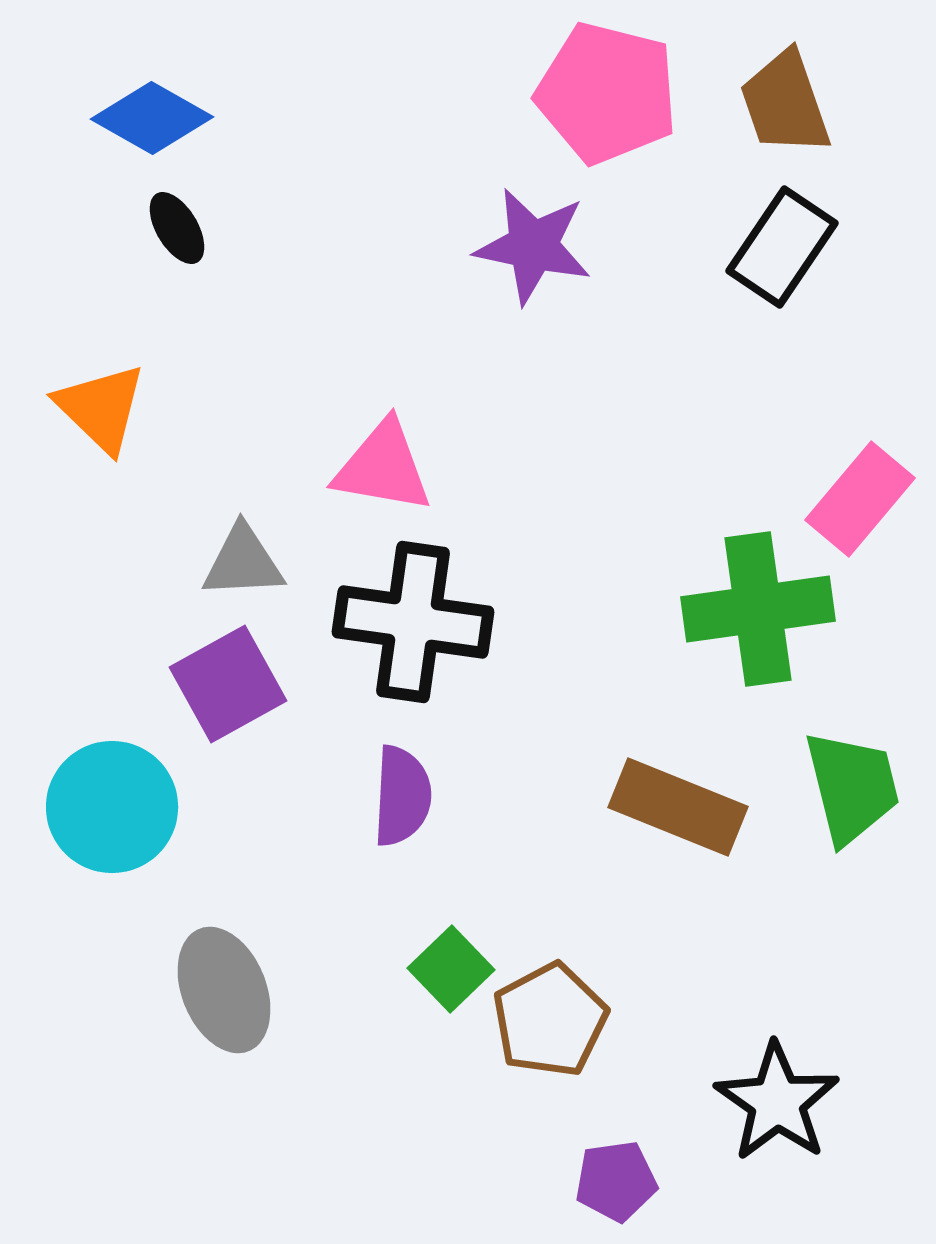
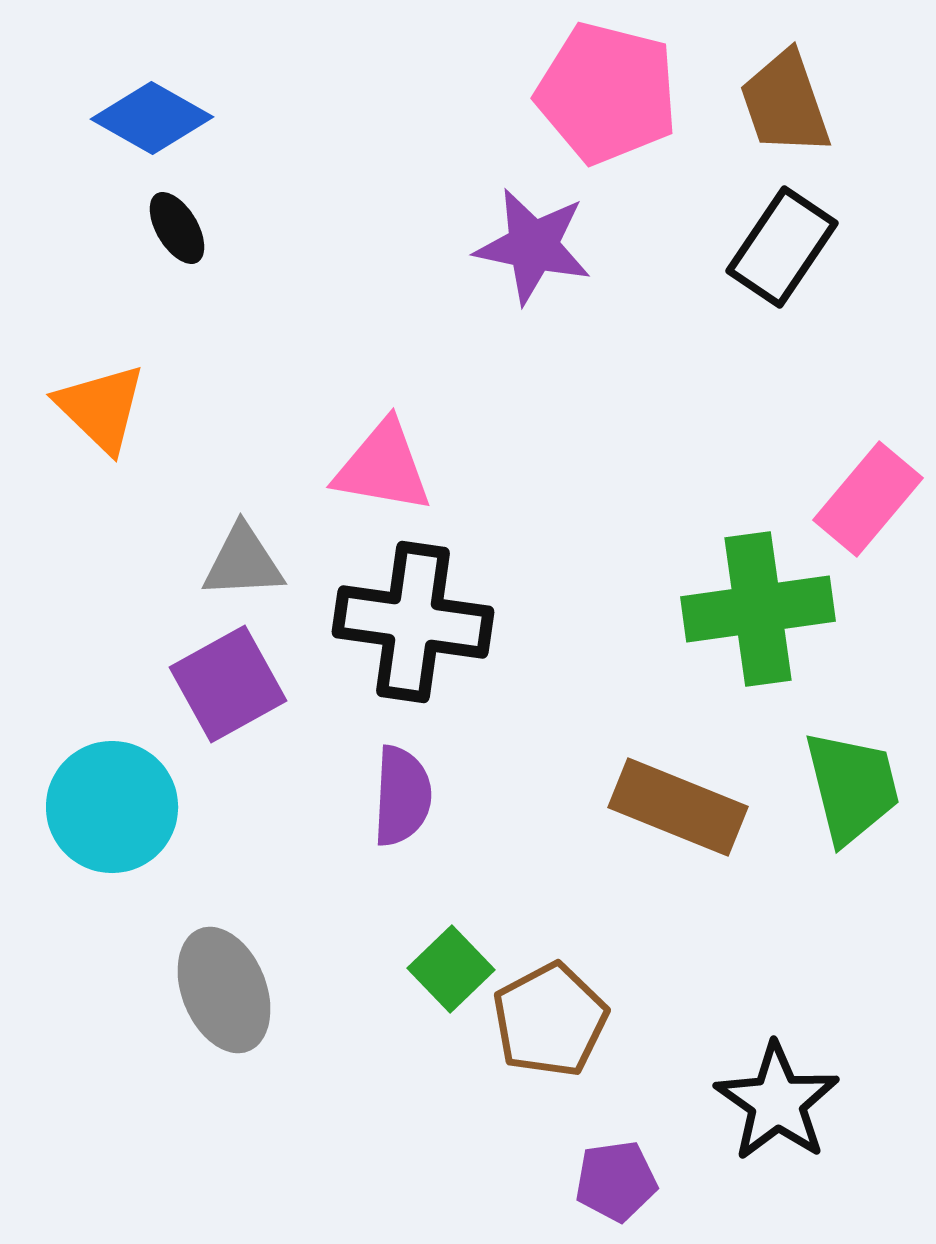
pink rectangle: moved 8 px right
